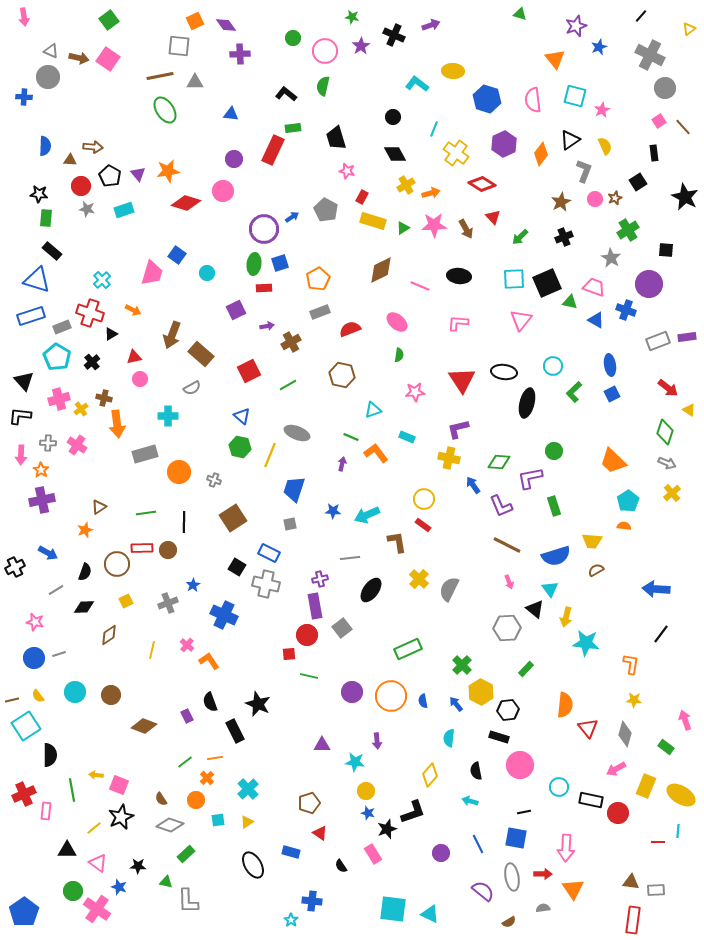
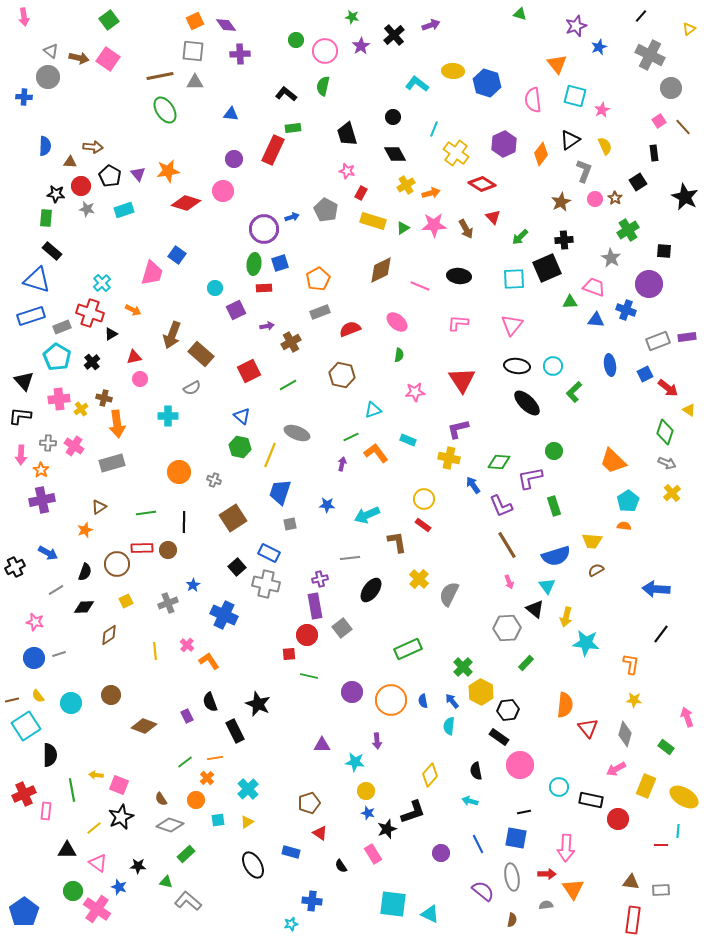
black cross at (394, 35): rotated 25 degrees clockwise
green circle at (293, 38): moved 3 px right, 2 px down
gray square at (179, 46): moved 14 px right, 5 px down
gray triangle at (51, 51): rotated 14 degrees clockwise
orange triangle at (555, 59): moved 2 px right, 5 px down
gray circle at (665, 88): moved 6 px right
blue hexagon at (487, 99): moved 16 px up
black trapezoid at (336, 138): moved 11 px right, 4 px up
brown triangle at (70, 160): moved 2 px down
black star at (39, 194): moved 17 px right
red rectangle at (362, 197): moved 1 px left, 4 px up
brown star at (615, 198): rotated 16 degrees counterclockwise
blue arrow at (292, 217): rotated 16 degrees clockwise
black cross at (564, 237): moved 3 px down; rotated 18 degrees clockwise
black square at (666, 250): moved 2 px left, 1 px down
cyan circle at (207, 273): moved 8 px right, 15 px down
cyan cross at (102, 280): moved 3 px down
black square at (547, 283): moved 15 px up
green triangle at (570, 302): rotated 14 degrees counterclockwise
pink triangle at (521, 320): moved 9 px left, 5 px down
blue triangle at (596, 320): rotated 24 degrees counterclockwise
black ellipse at (504, 372): moved 13 px right, 6 px up
blue square at (612, 394): moved 33 px right, 20 px up
pink cross at (59, 399): rotated 10 degrees clockwise
black ellipse at (527, 403): rotated 60 degrees counterclockwise
green line at (351, 437): rotated 49 degrees counterclockwise
cyan rectangle at (407, 437): moved 1 px right, 3 px down
pink cross at (77, 445): moved 3 px left, 1 px down
gray rectangle at (145, 454): moved 33 px left, 9 px down
blue trapezoid at (294, 489): moved 14 px left, 3 px down
blue star at (333, 511): moved 6 px left, 6 px up
brown line at (507, 545): rotated 32 degrees clockwise
black square at (237, 567): rotated 18 degrees clockwise
gray semicircle at (449, 589): moved 5 px down
cyan triangle at (550, 589): moved 3 px left, 3 px up
yellow line at (152, 650): moved 3 px right, 1 px down; rotated 18 degrees counterclockwise
green cross at (462, 665): moved 1 px right, 2 px down
green rectangle at (526, 669): moved 6 px up
cyan circle at (75, 692): moved 4 px left, 11 px down
orange circle at (391, 696): moved 4 px down
blue arrow at (456, 704): moved 4 px left, 3 px up
pink arrow at (685, 720): moved 2 px right, 3 px up
black rectangle at (499, 737): rotated 18 degrees clockwise
cyan semicircle at (449, 738): moved 12 px up
yellow ellipse at (681, 795): moved 3 px right, 2 px down
red circle at (618, 813): moved 6 px down
red line at (658, 842): moved 3 px right, 3 px down
red arrow at (543, 874): moved 4 px right
gray rectangle at (656, 890): moved 5 px right
gray L-shape at (188, 901): rotated 132 degrees clockwise
gray semicircle at (543, 908): moved 3 px right, 3 px up
cyan square at (393, 909): moved 5 px up
cyan star at (291, 920): moved 4 px down; rotated 24 degrees clockwise
brown semicircle at (509, 922): moved 3 px right, 2 px up; rotated 48 degrees counterclockwise
